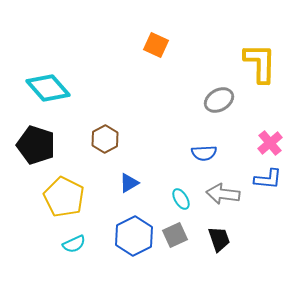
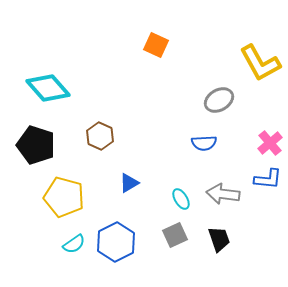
yellow L-shape: rotated 150 degrees clockwise
brown hexagon: moved 5 px left, 3 px up; rotated 8 degrees counterclockwise
blue semicircle: moved 10 px up
yellow pentagon: rotated 12 degrees counterclockwise
blue hexagon: moved 18 px left, 6 px down
cyan semicircle: rotated 10 degrees counterclockwise
